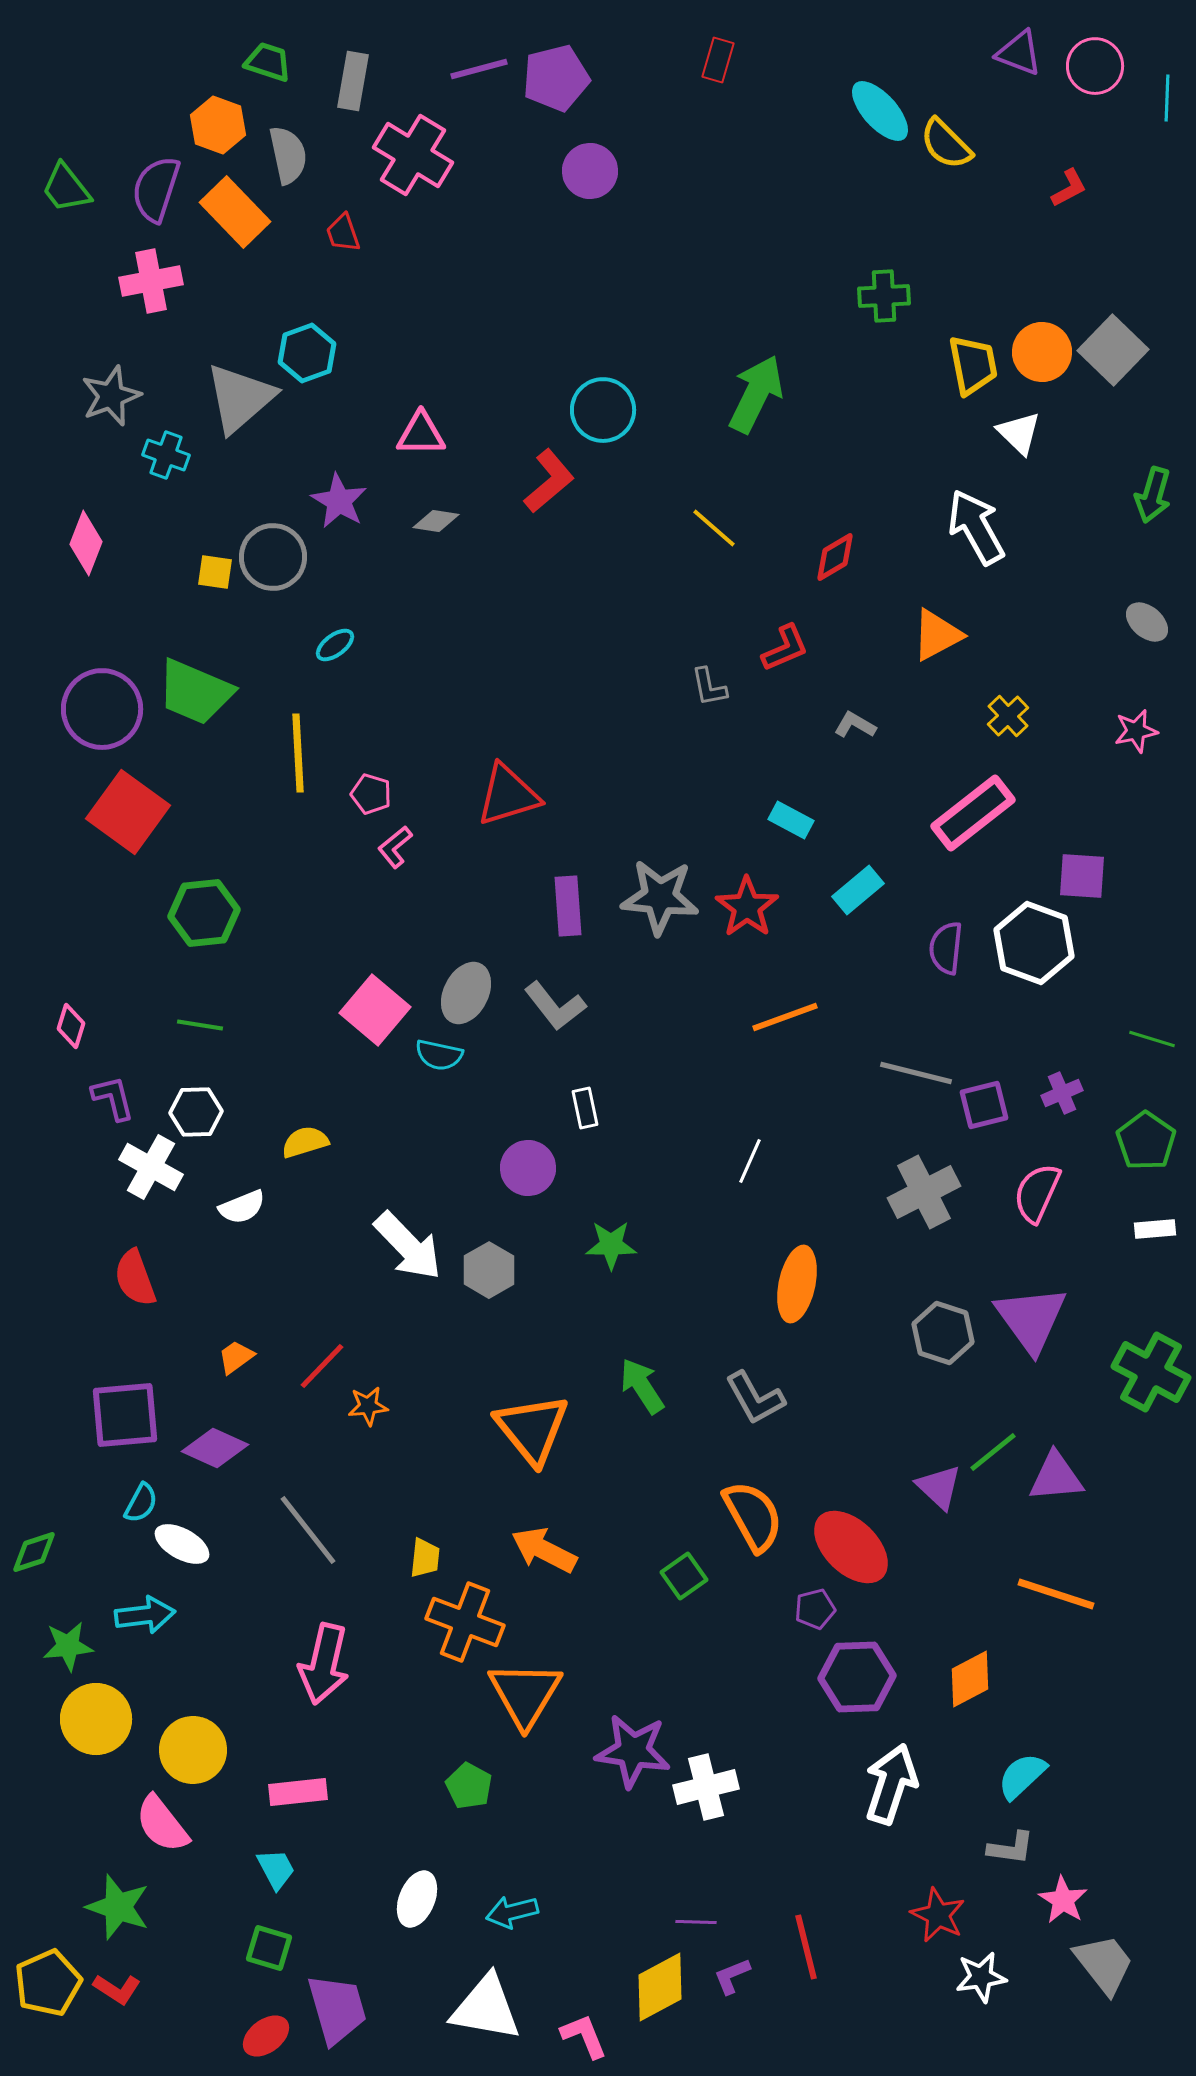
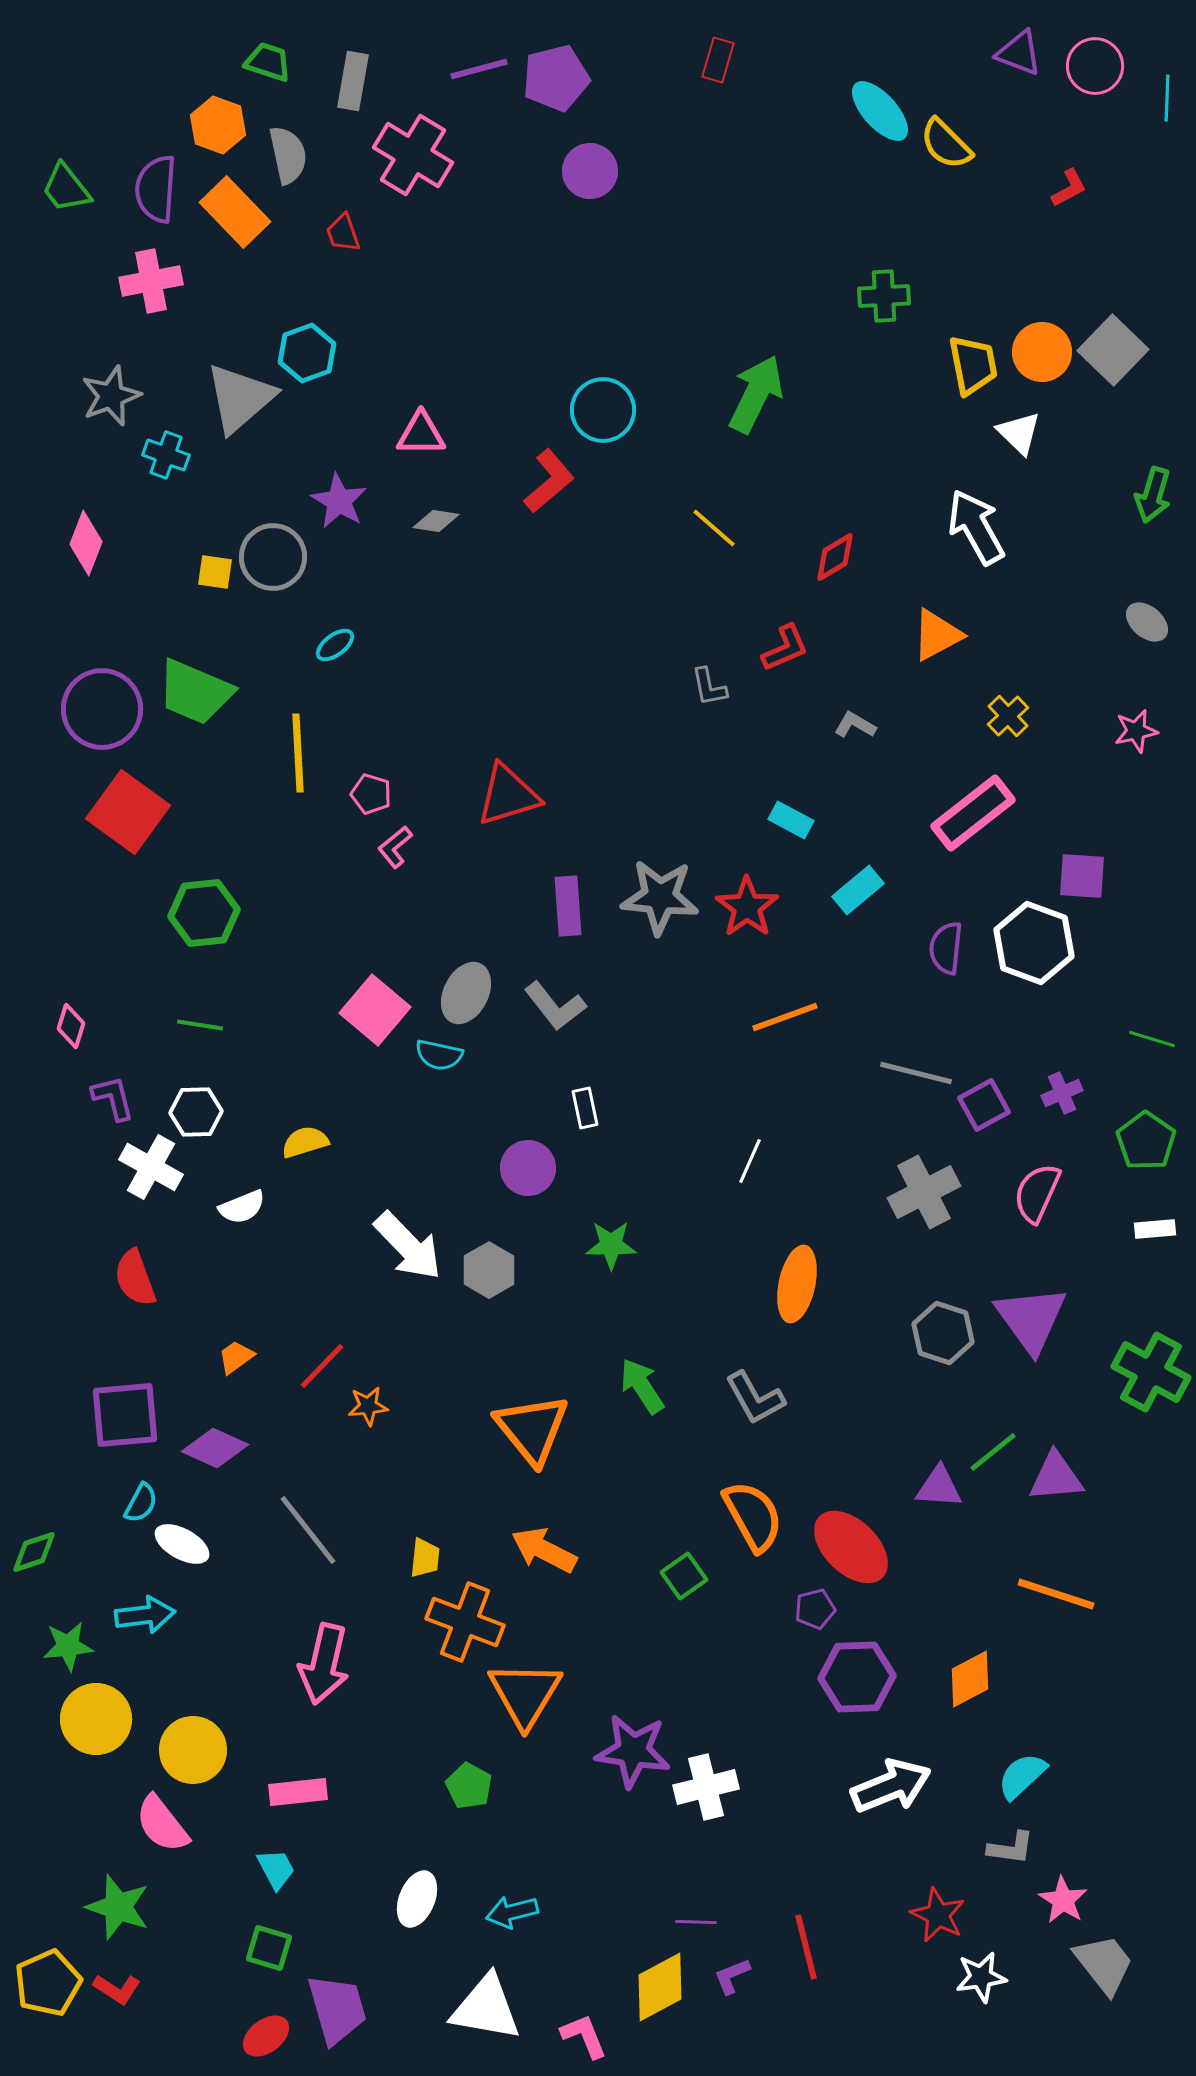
purple semicircle at (156, 189): rotated 14 degrees counterclockwise
purple square at (984, 1105): rotated 15 degrees counterclockwise
purple triangle at (939, 1487): rotated 39 degrees counterclockwise
white arrow at (891, 1784): moved 2 px down; rotated 50 degrees clockwise
